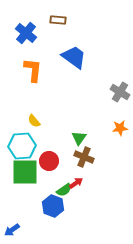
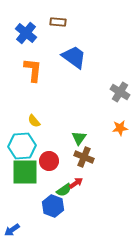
brown rectangle: moved 2 px down
